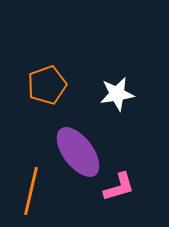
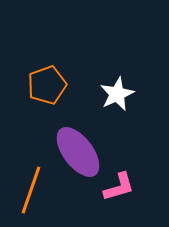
white star: rotated 16 degrees counterclockwise
orange line: moved 1 px up; rotated 6 degrees clockwise
